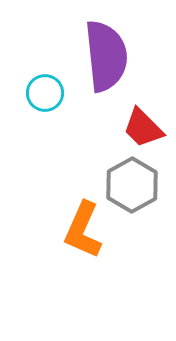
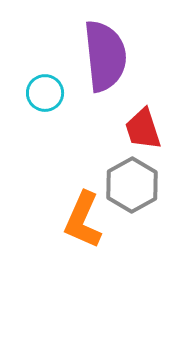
purple semicircle: moved 1 px left
red trapezoid: moved 1 px down; rotated 27 degrees clockwise
orange L-shape: moved 10 px up
